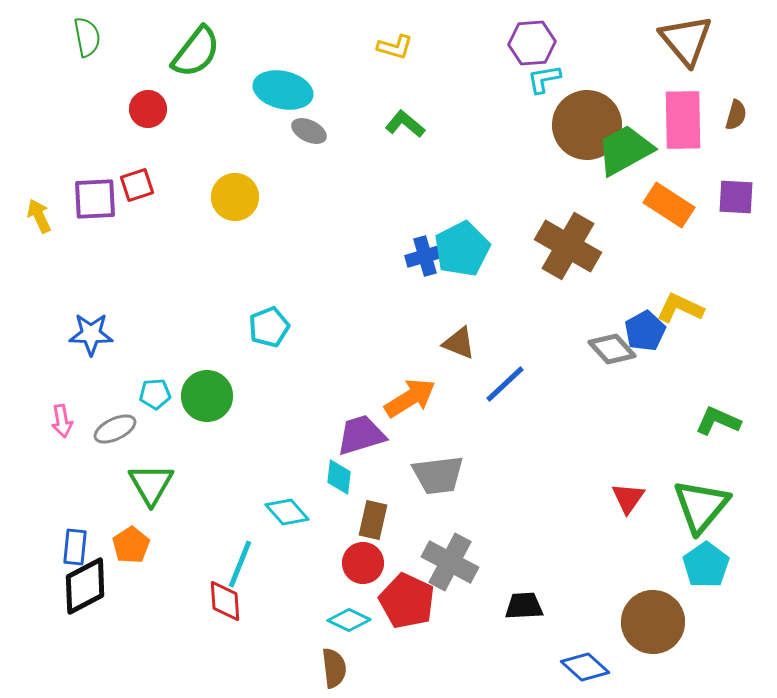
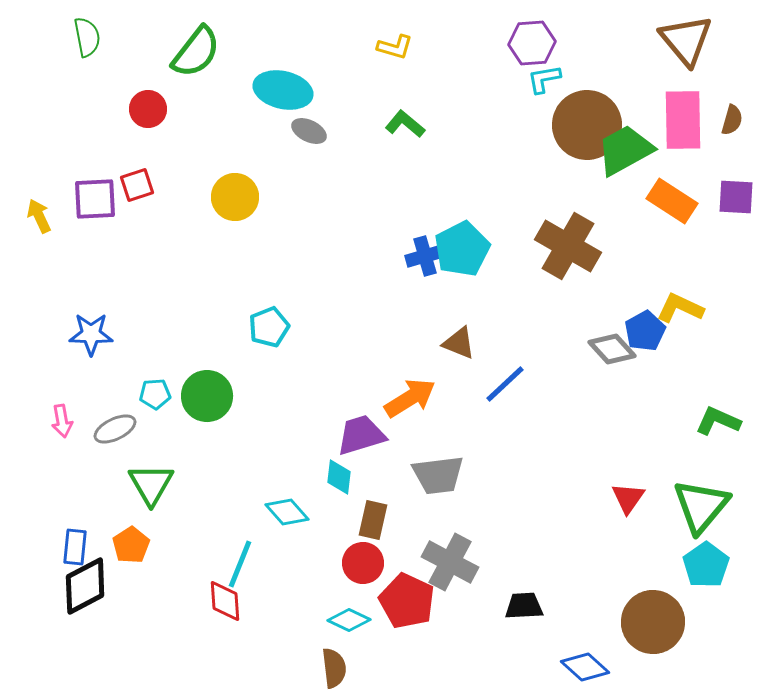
brown semicircle at (736, 115): moved 4 px left, 5 px down
orange rectangle at (669, 205): moved 3 px right, 4 px up
